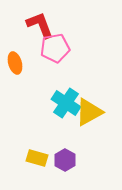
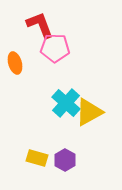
pink pentagon: rotated 12 degrees clockwise
cyan cross: rotated 8 degrees clockwise
